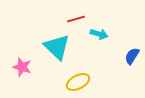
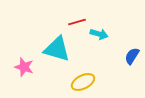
red line: moved 1 px right, 3 px down
cyan triangle: moved 2 px down; rotated 28 degrees counterclockwise
pink star: moved 2 px right
yellow ellipse: moved 5 px right
